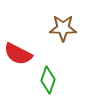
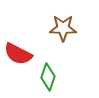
green diamond: moved 3 px up
